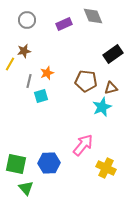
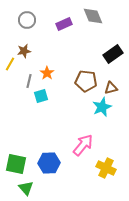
orange star: rotated 16 degrees counterclockwise
